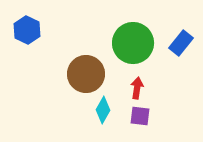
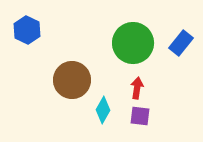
brown circle: moved 14 px left, 6 px down
